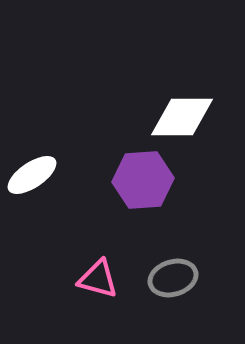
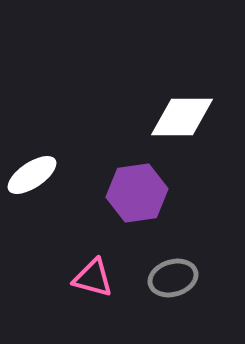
purple hexagon: moved 6 px left, 13 px down; rotated 4 degrees counterclockwise
pink triangle: moved 5 px left, 1 px up
